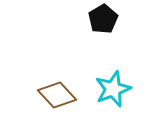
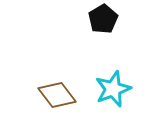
brown diamond: rotated 6 degrees clockwise
